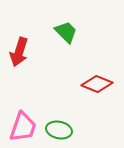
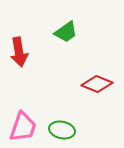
green trapezoid: rotated 100 degrees clockwise
red arrow: rotated 28 degrees counterclockwise
green ellipse: moved 3 px right
